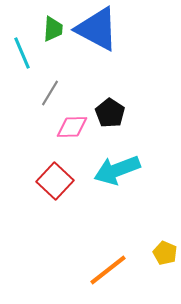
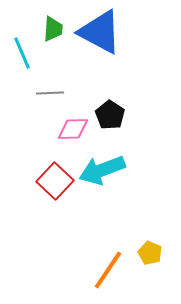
blue triangle: moved 3 px right, 3 px down
gray line: rotated 56 degrees clockwise
black pentagon: moved 2 px down
pink diamond: moved 1 px right, 2 px down
cyan arrow: moved 15 px left
yellow pentagon: moved 15 px left
orange line: rotated 18 degrees counterclockwise
